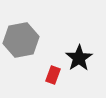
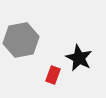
black star: rotated 12 degrees counterclockwise
